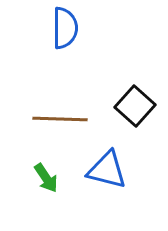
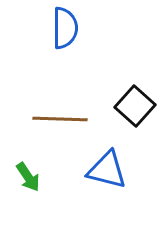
green arrow: moved 18 px left, 1 px up
